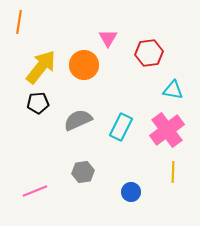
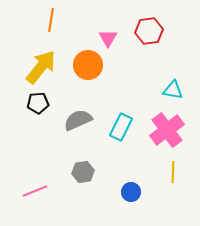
orange line: moved 32 px right, 2 px up
red hexagon: moved 22 px up
orange circle: moved 4 px right
